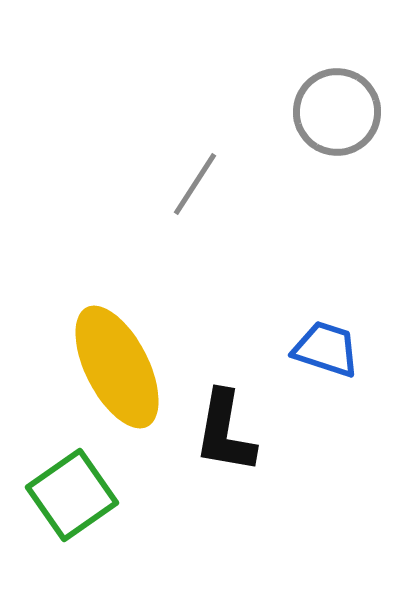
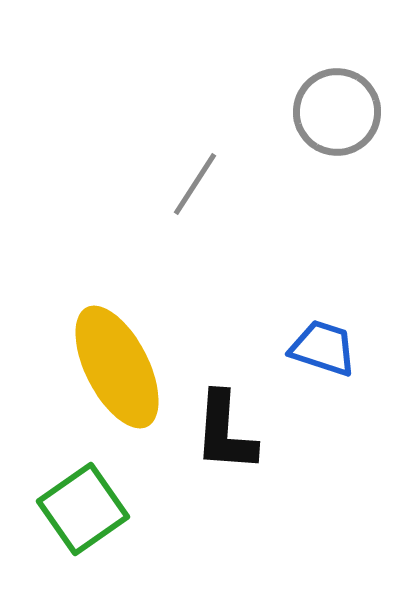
blue trapezoid: moved 3 px left, 1 px up
black L-shape: rotated 6 degrees counterclockwise
green square: moved 11 px right, 14 px down
